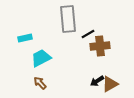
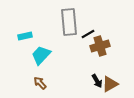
gray rectangle: moved 1 px right, 3 px down
cyan rectangle: moved 2 px up
brown cross: rotated 12 degrees counterclockwise
cyan trapezoid: moved 3 px up; rotated 20 degrees counterclockwise
black arrow: rotated 88 degrees counterclockwise
